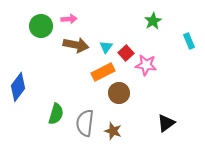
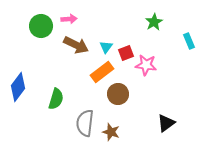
green star: moved 1 px right, 1 px down
brown arrow: rotated 15 degrees clockwise
red square: rotated 21 degrees clockwise
orange rectangle: moved 1 px left; rotated 10 degrees counterclockwise
brown circle: moved 1 px left, 1 px down
green semicircle: moved 15 px up
brown star: moved 2 px left, 1 px down
